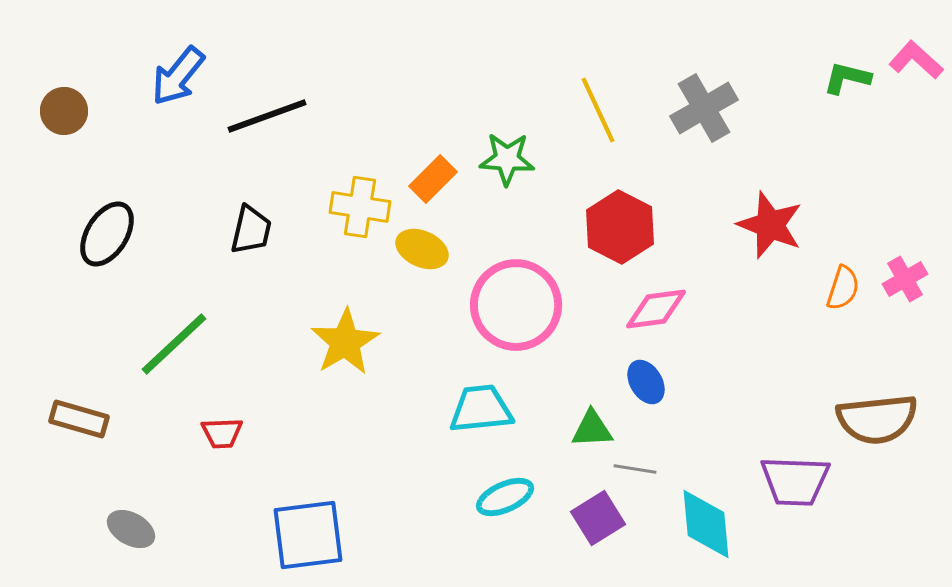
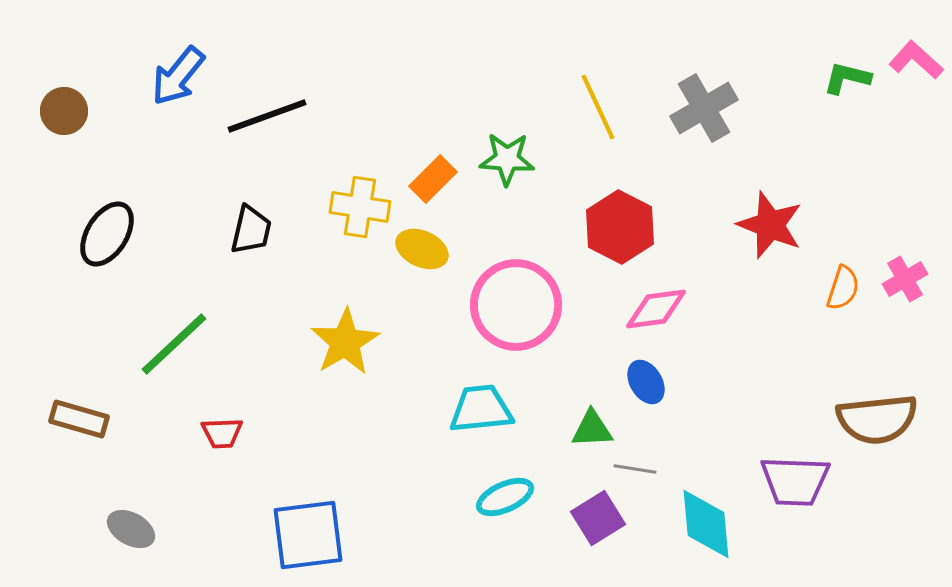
yellow line: moved 3 px up
